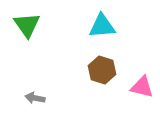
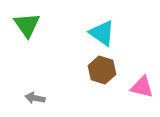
cyan triangle: moved 7 px down; rotated 40 degrees clockwise
